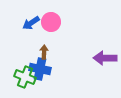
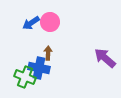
pink circle: moved 1 px left
brown arrow: moved 4 px right, 1 px down
purple arrow: rotated 40 degrees clockwise
blue cross: moved 1 px left, 1 px up
